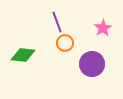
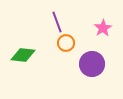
orange circle: moved 1 px right
